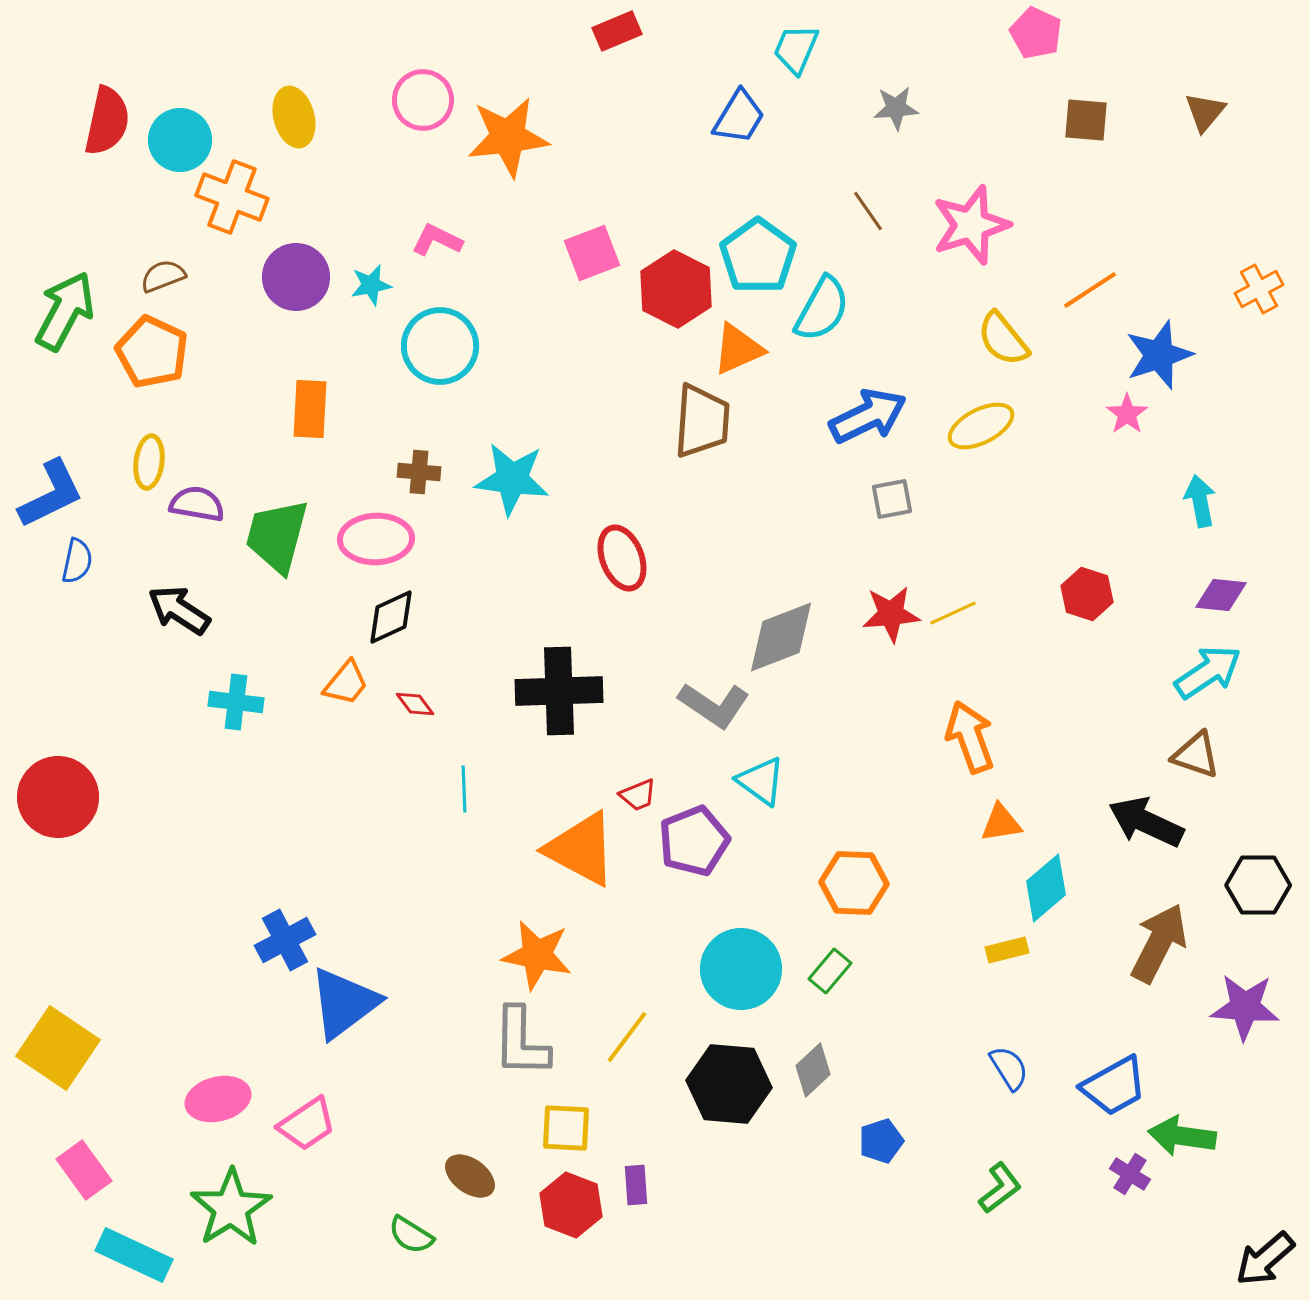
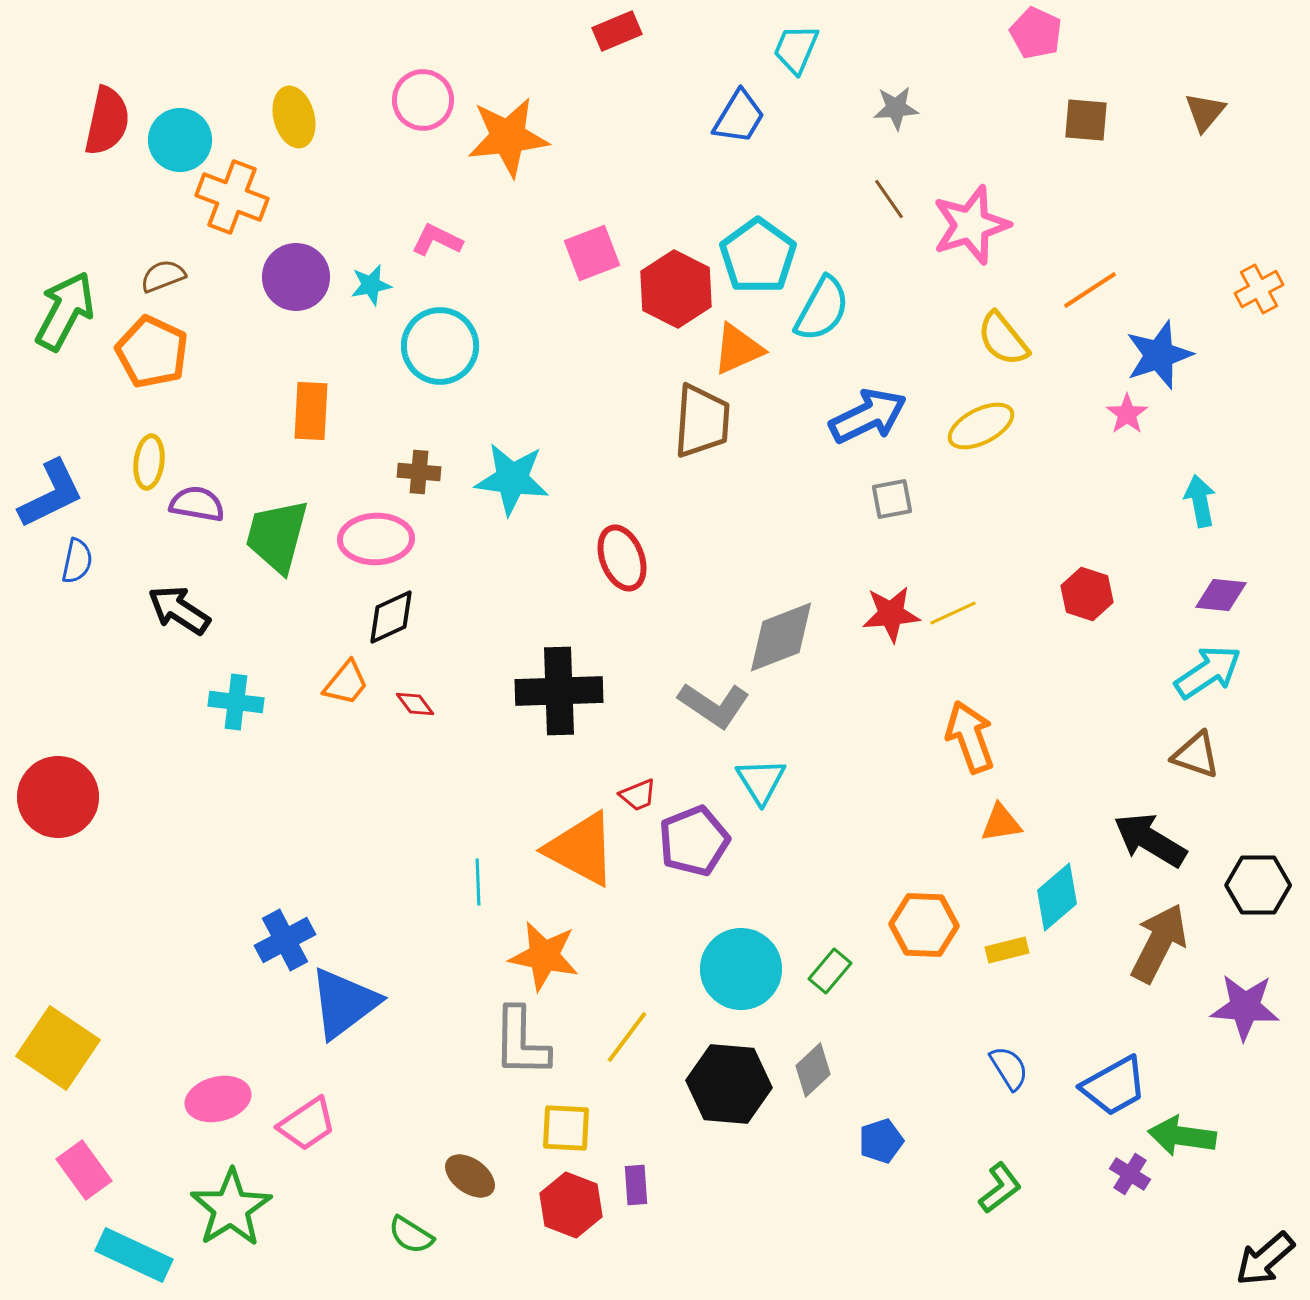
brown line at (868, 211): moved 21 px right, 12 px up
orange rectangle at (310, 409): moved 1 px right, 2 px down
cyan triangle at (761, 781): rotated 22 degrees clockwise
cyan line at (464, 789): moved 14 px right, 93 px down
black arrow at (1146, 822): moved 4 px right, 18 px down; rotated 6 degrees clockwise
orange hexagon at (854, 883): moved 70 px right, 42 px down
cyan diamond at (1046, 888): moved 11 px right, 9 px down
orange star at (537, 955): moved 7 px right, 1 px down
